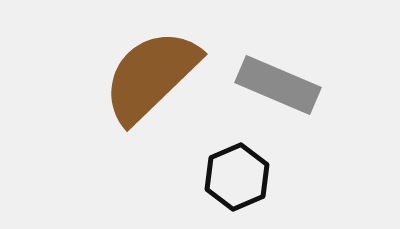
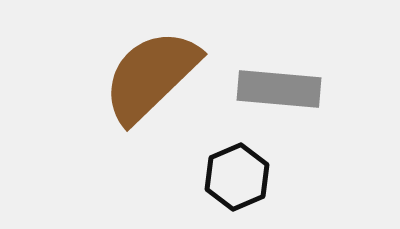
gray rectangle: moved 1 px right, 4 px down; rotated 18 degrees counterclockwise
